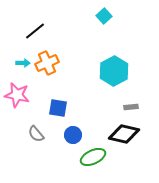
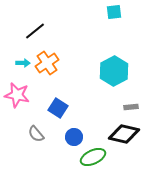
cyan square: moved 10 px right, 4 px up; rotated 35 degrees clockwise
orange cross: rotated 10 degrees counterclockwise
blue square: rotated 24 degrees clockwise
blue circle: moved 1 px right, 2 px down
